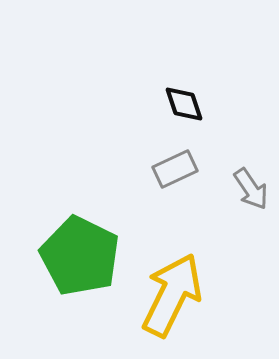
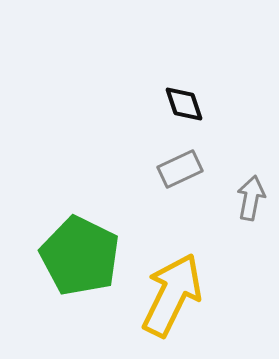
gray rectangle: moved 5 px right
gray arrow: moved 9 px down; rotated 135 degrees counterclockwise
